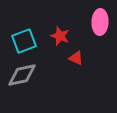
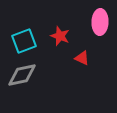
red triangle: moved 6 px right
